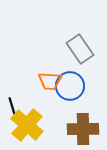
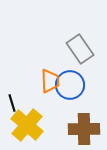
orange trapezoid: rotated 95 degrees counterclockwise
blue circle: moved 1 px up
black line: moved 3 px up
brown cross: moved 1 px right
